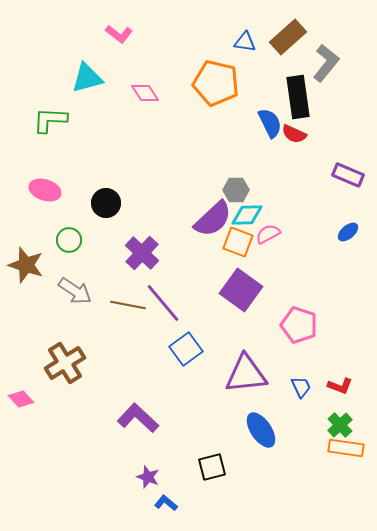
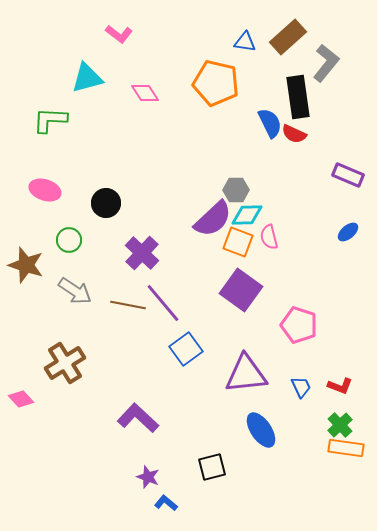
pink semicircle at (268, 234): moved 1 px right, 3 px down; rotated 75 degrees counterclockwise
